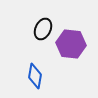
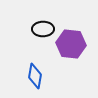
black ellipse: rotated 65 degrees clockwise
